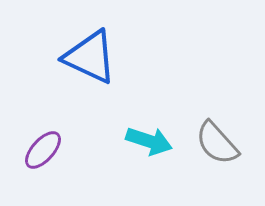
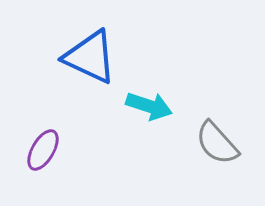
cyan arrow: moved 35 px up
purple ellipse: rotated 12 degrees counterclockwise
